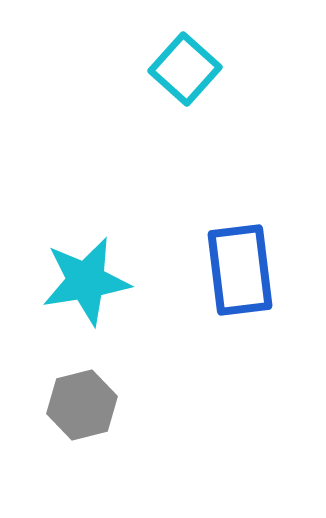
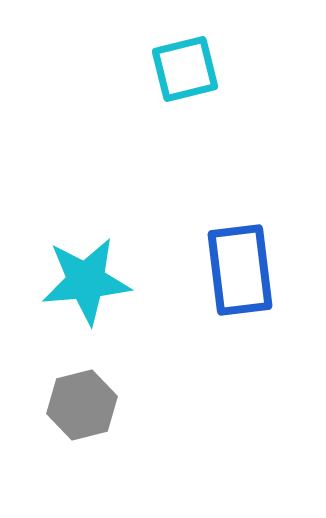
cyan square: rotated 34 degrees clockwise
cyan star: rotated 4 degrees clockwise
